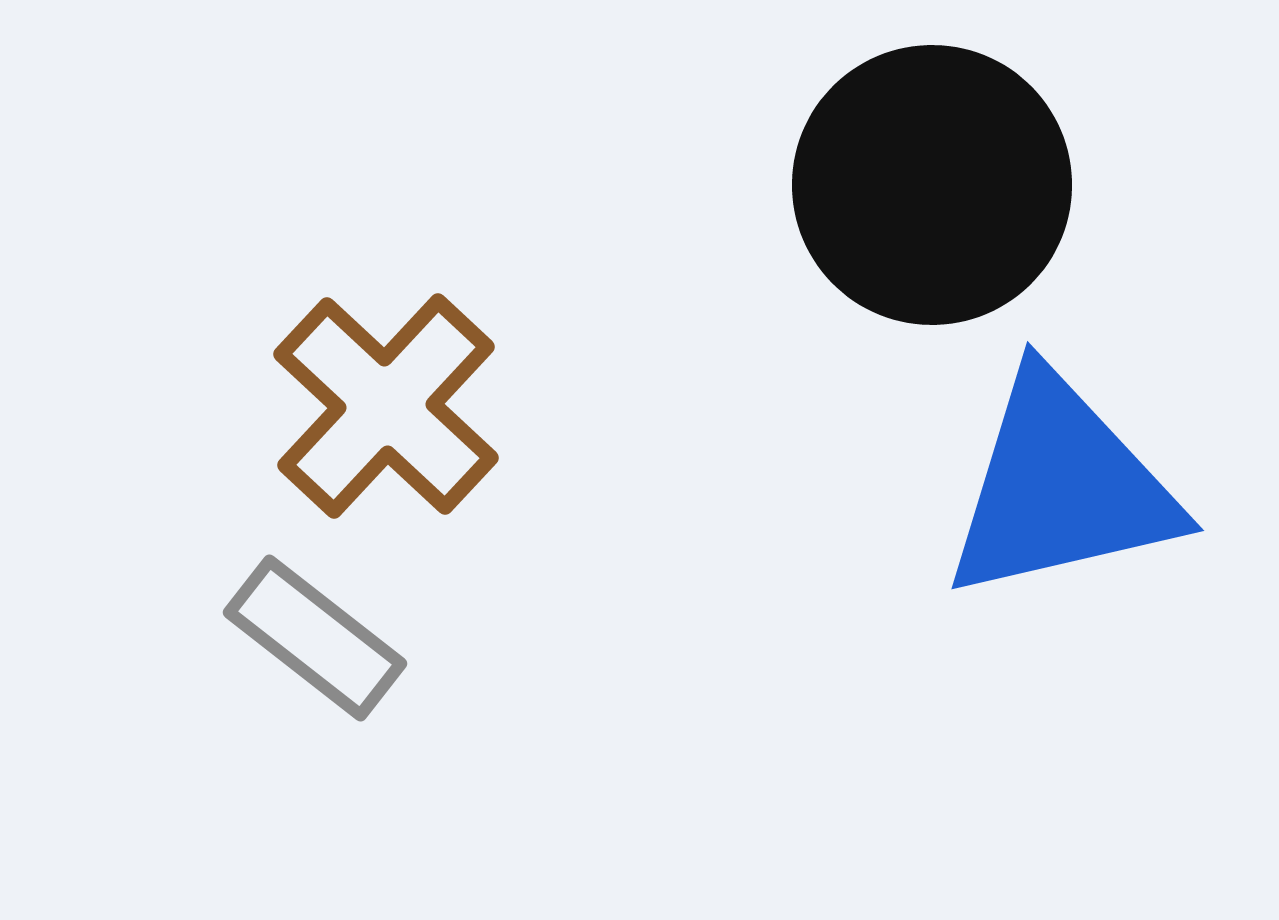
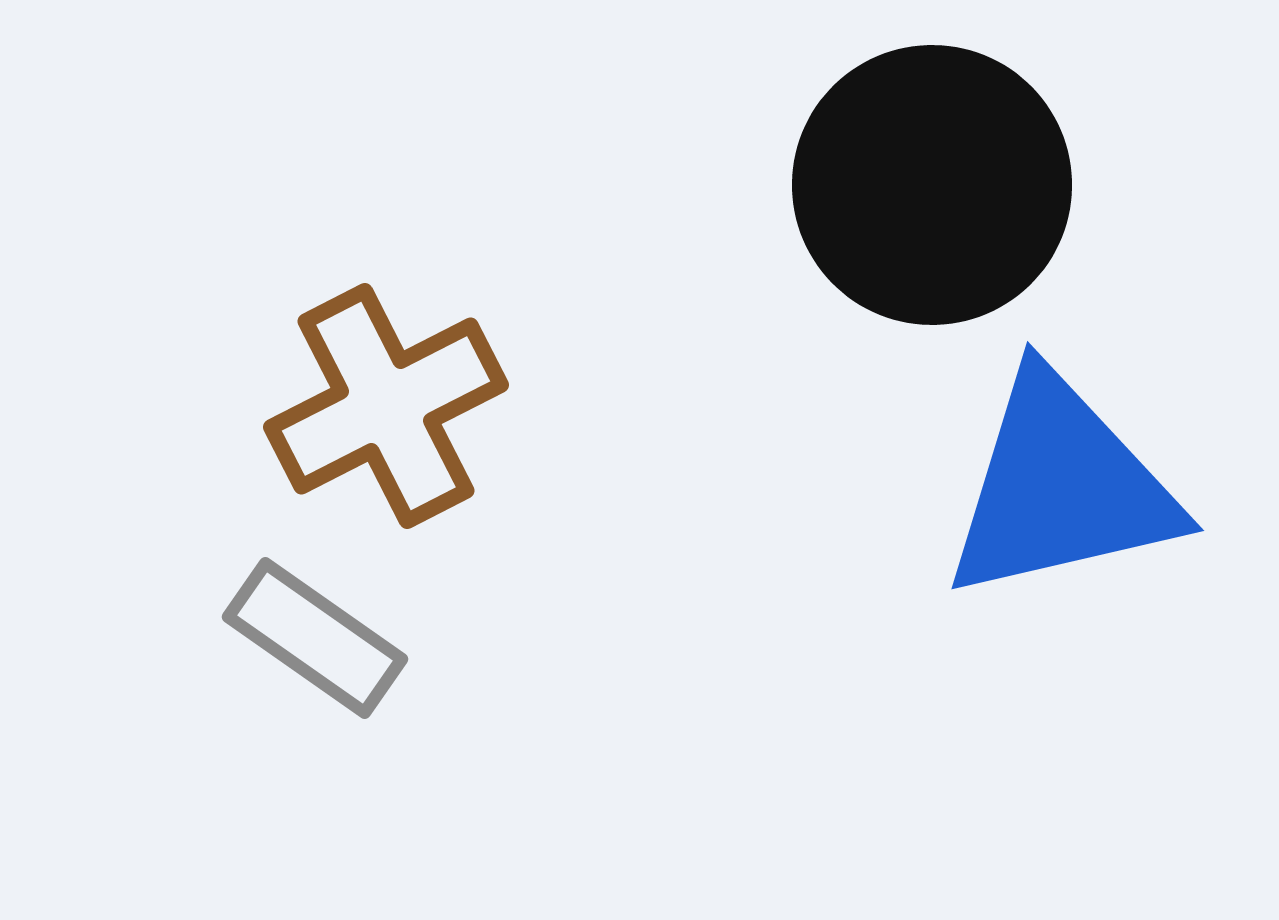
brown cross: rotated 20 degrees clockwise
gray rectangle: rotated 3 degrees counterclockwise
